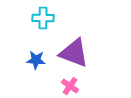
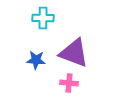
pink cross: moved 1 px left, 3 px up; rotated 30 degrees counterclockwise
